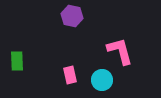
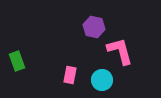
purple hexagon: moved 22 px right, 11 px down
green rectangle: rotated 18 degrees counterclockwise
pink rectangle: rotated 24 degrees clockwise
